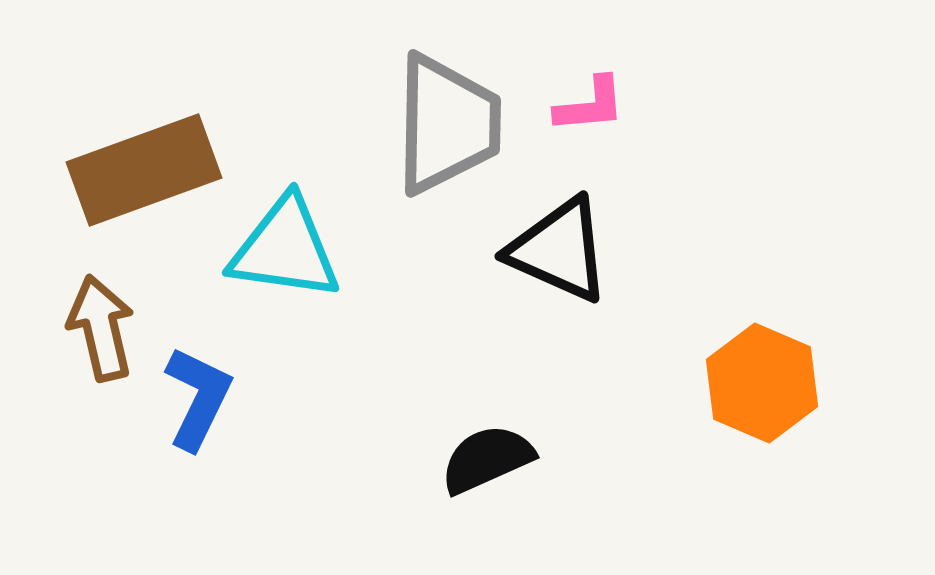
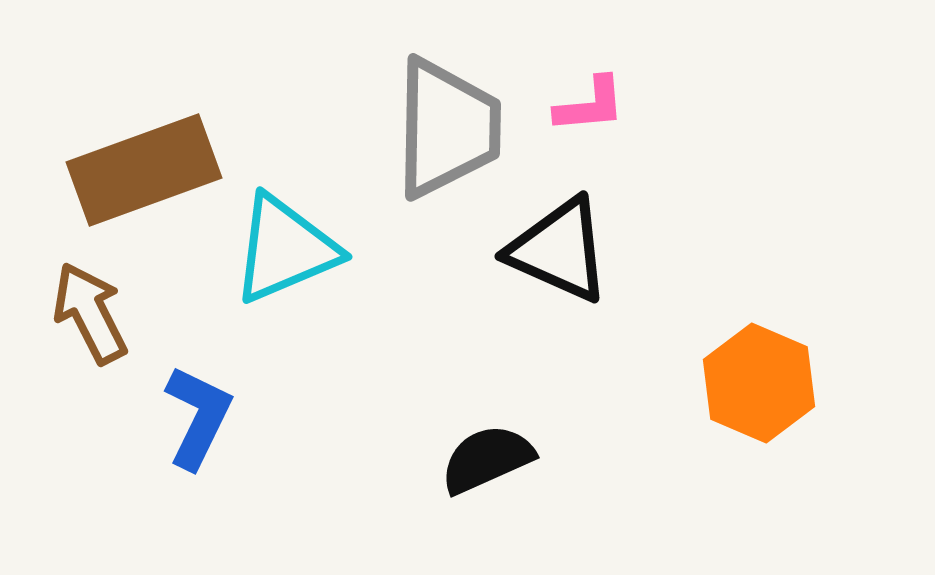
gray trapezoid: moved 4 px down
cyan triangle: rotated 31 degrees counterclockwise
brown arrow: moved 11 px left, 15 px up; rotated 14 degrees counterclockwise
orange hexagon: moved 3 px left
blue L-shape: moved 19 px down
